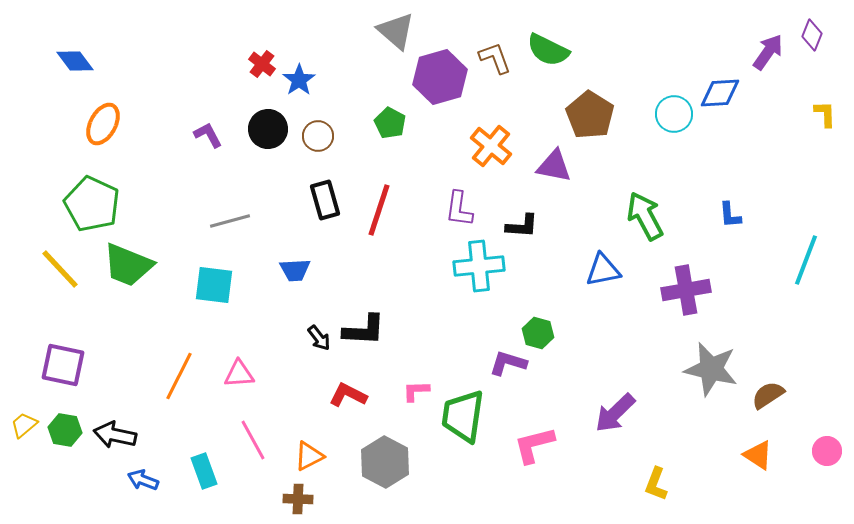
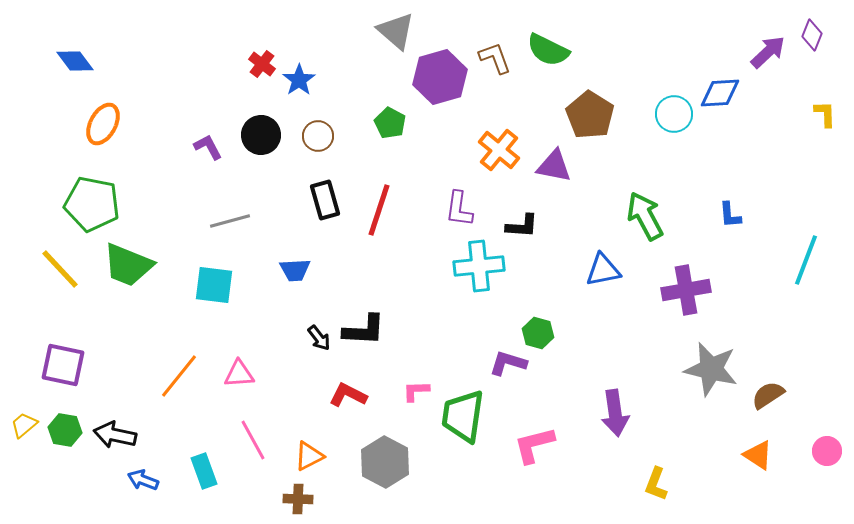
purple arrow at (768, 52): rotated 12 degrees clockwise
black circle at (268, 129): moved 7 px left, 6 px down
purple L-shape at (208, 135): moved 12 px down
orange cross at (491, 146): moved 8 px right, 4 px down
green pentagon at (92, 204): rotated 14 degrees counterclockwise
orange line at (179, 376): rotated 12 degrees clockwise
purple arrow at (615, 413): rotated 54 degrees counterclockwise
